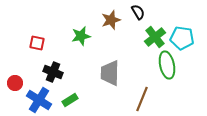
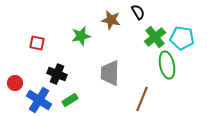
brown star: rotated 30 degrees clockwise
black cross: moved 4 px right, 2 px down
